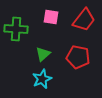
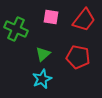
green cross: rotated 20 degrees clockwise
